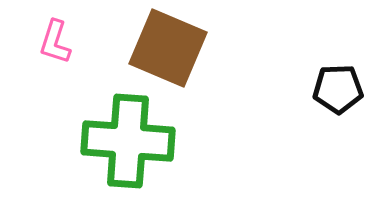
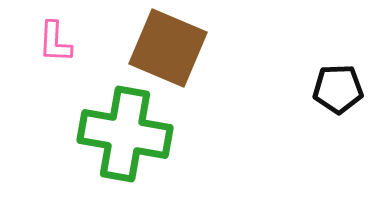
pink L-shape: rotated 15 degrees counterclockwise
green cross: moved 3 px left, 7 px up; rotated 6 degrees clockwise
